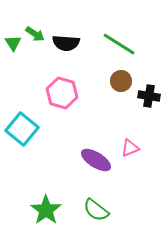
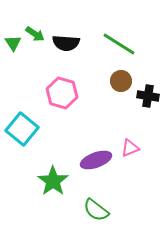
black cross: moved 1 px left
purple ellipse: rotated 52 degrees counterclockwise
green star: moved 7 px right, 29 px up
